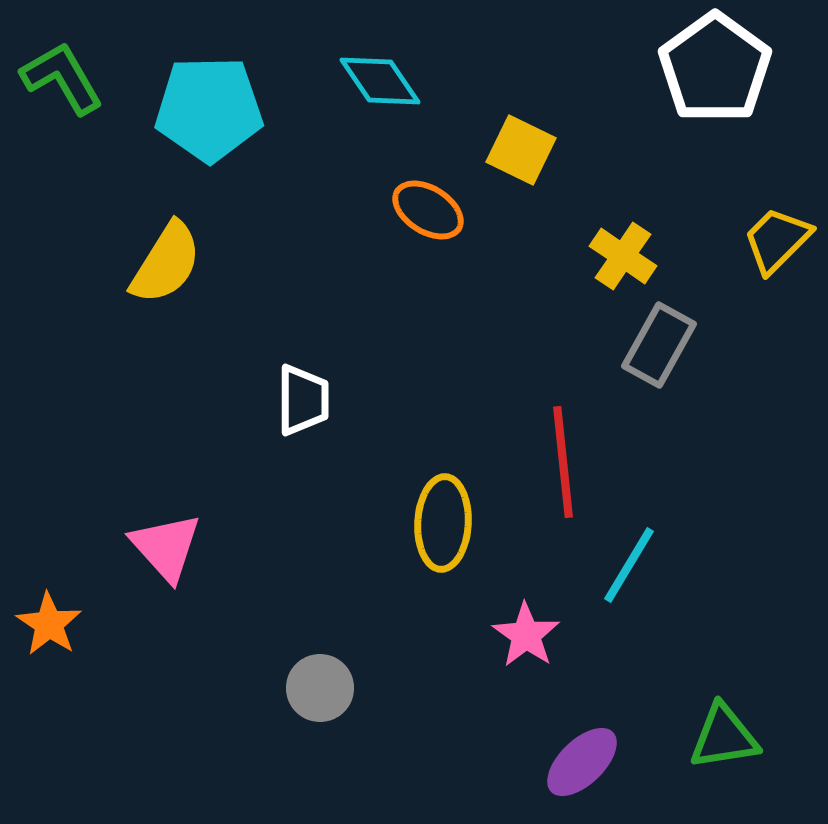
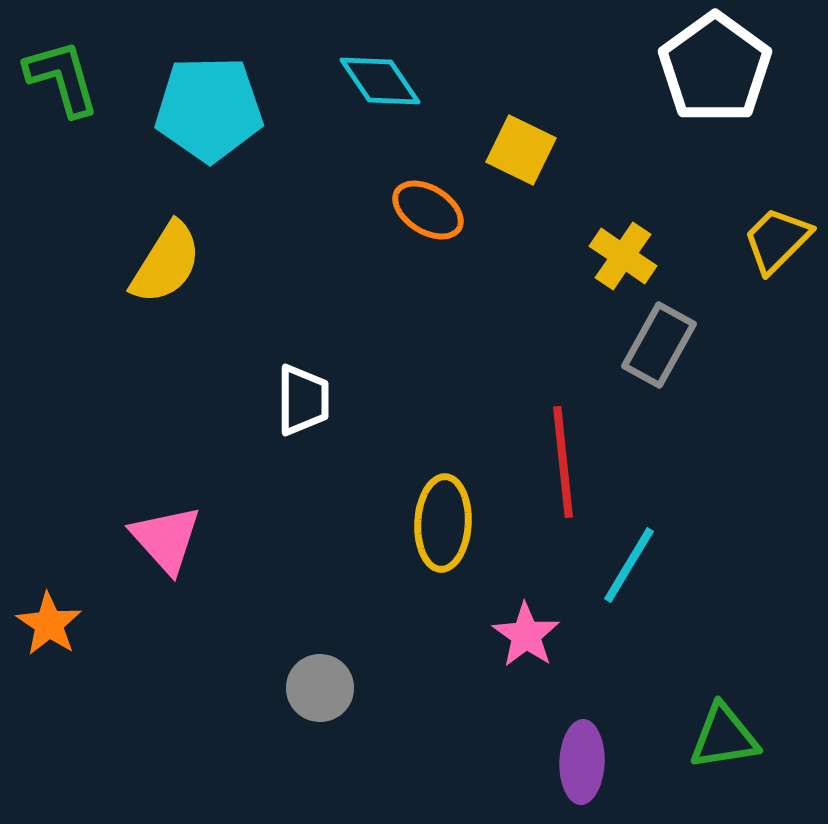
green L-shape: rotated 14 degrees clockwise
pink triangle: moved 8 px up
purple ellipse: rotated 44 degrees counterclockwise
